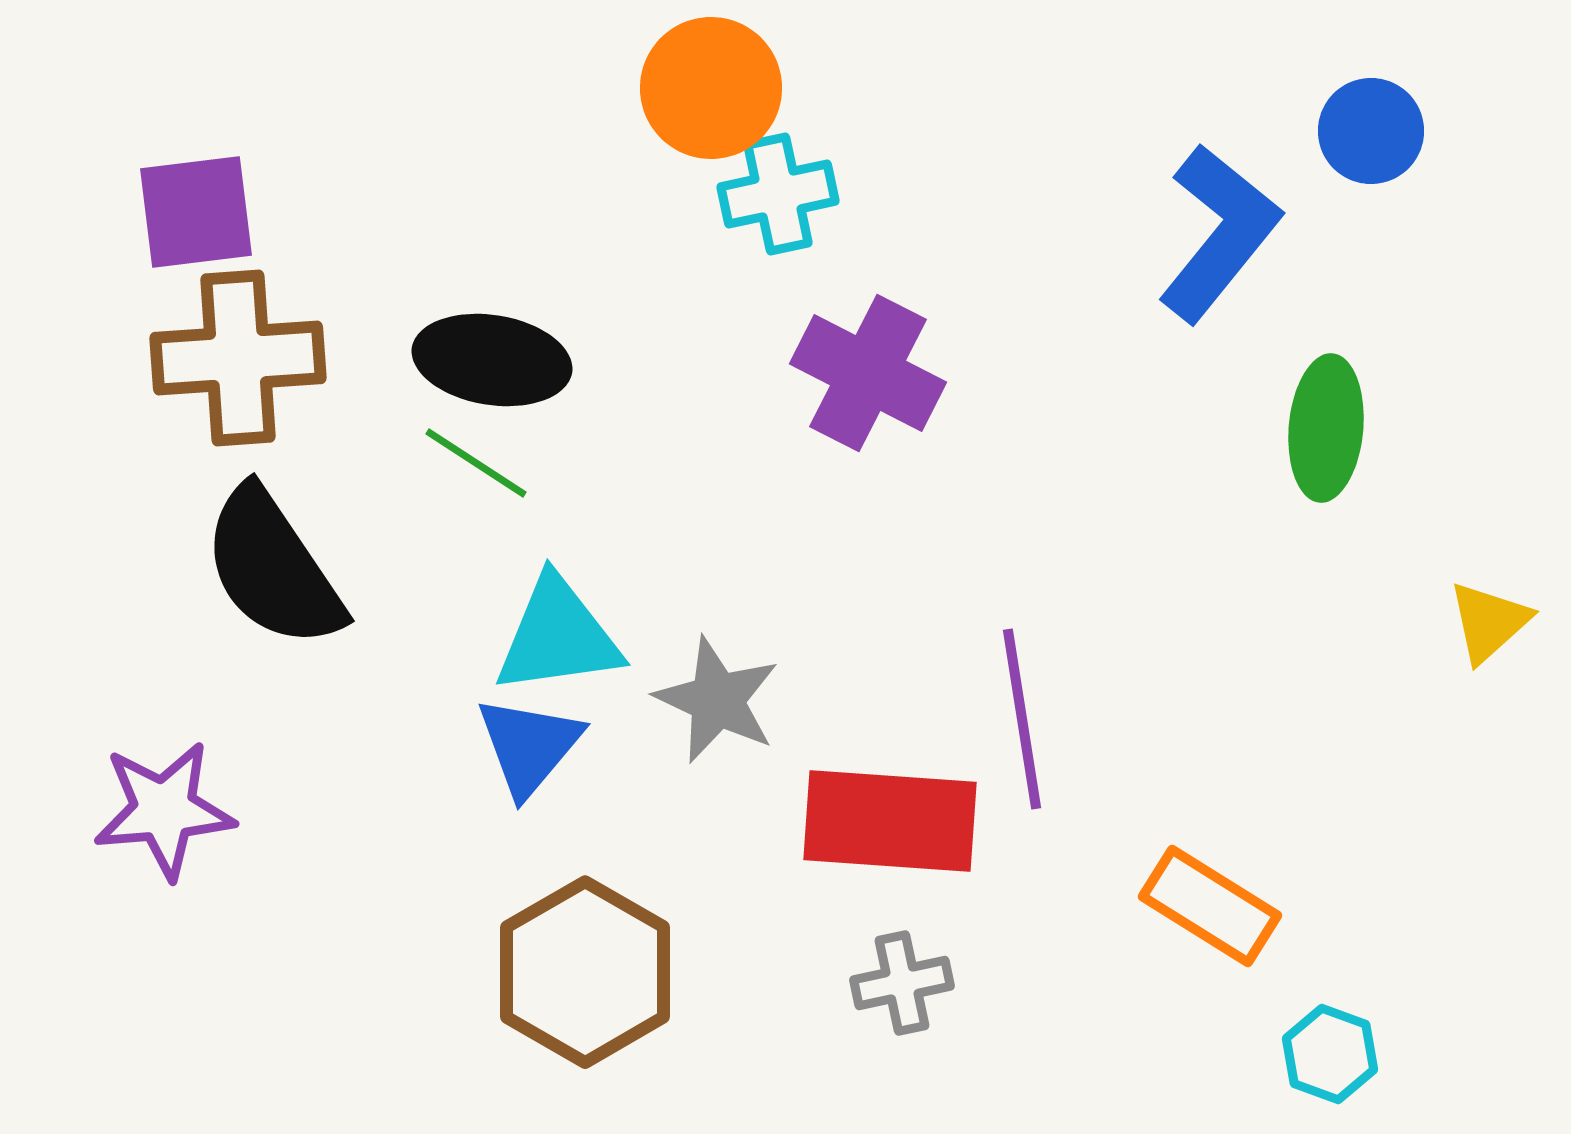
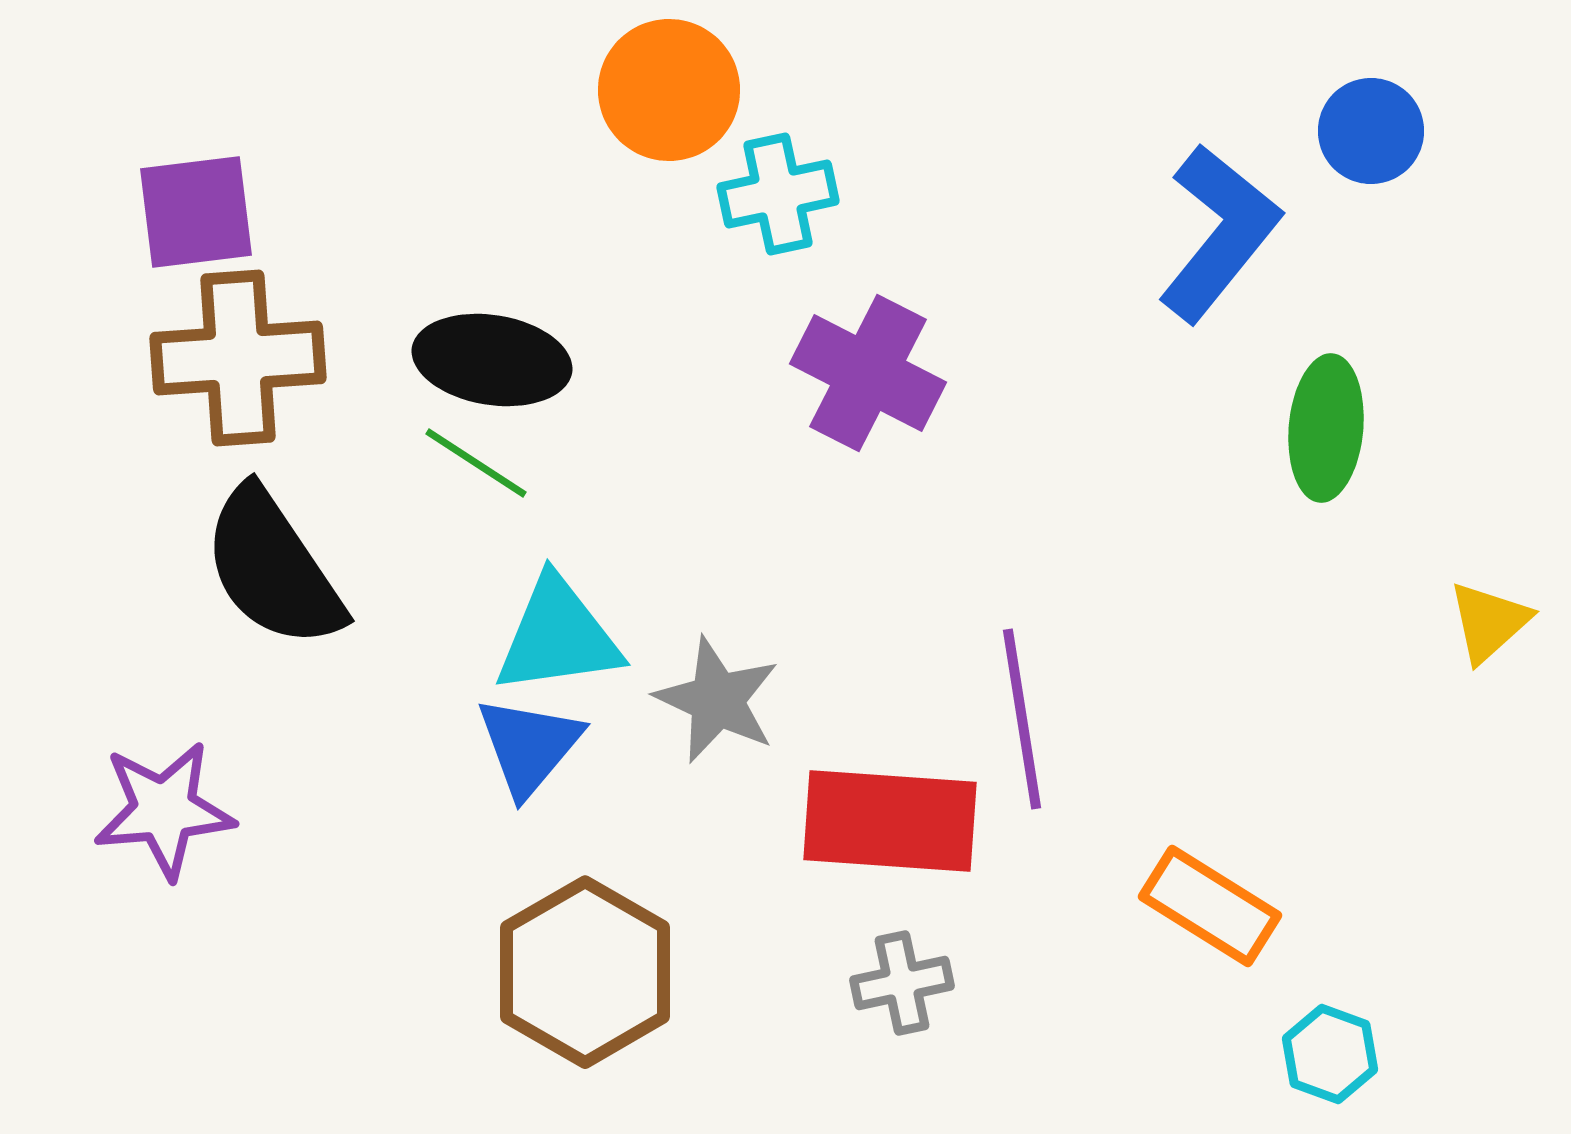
orange circle: moved 42 px left, 2 px down
